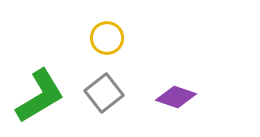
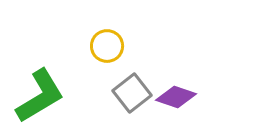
yellow circle: moved 8 px down
gray square: moved 28 px right
